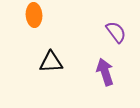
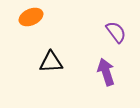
orange ellipse: moved 3 px left, 2 px down; rotated 70 degrees clockwise
purple arrow: moved 1 px right
